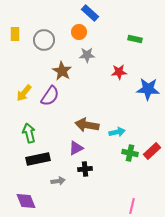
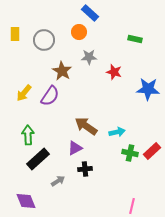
gray star: moved 2 px right, 2 px down
red star: moved 5 px left; rotated 21 degrees clockwise
brown arrow: moved 1 px left, 1 px down; rotated 25 degrees clockwise
green arrow: moved 1 px left, 2 px down; rotated 12 degrees clockwise
purple triangle: moved 1 px left
black rectangle: rotated 30 degrees counterclockwise
gray arrow: rotated 24 degrees counterclockwise
